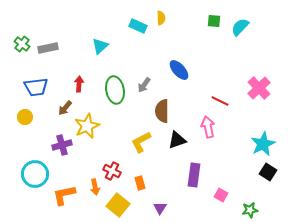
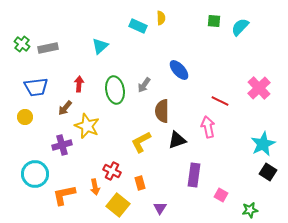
yellow star: rotated 25 degrees counterclockwise
